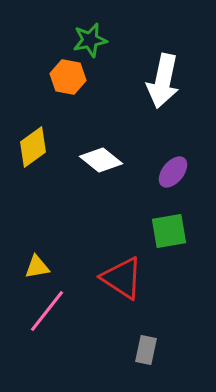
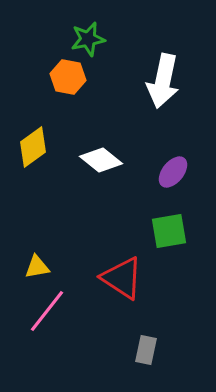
green star: moved 2 px left, 1 px up
